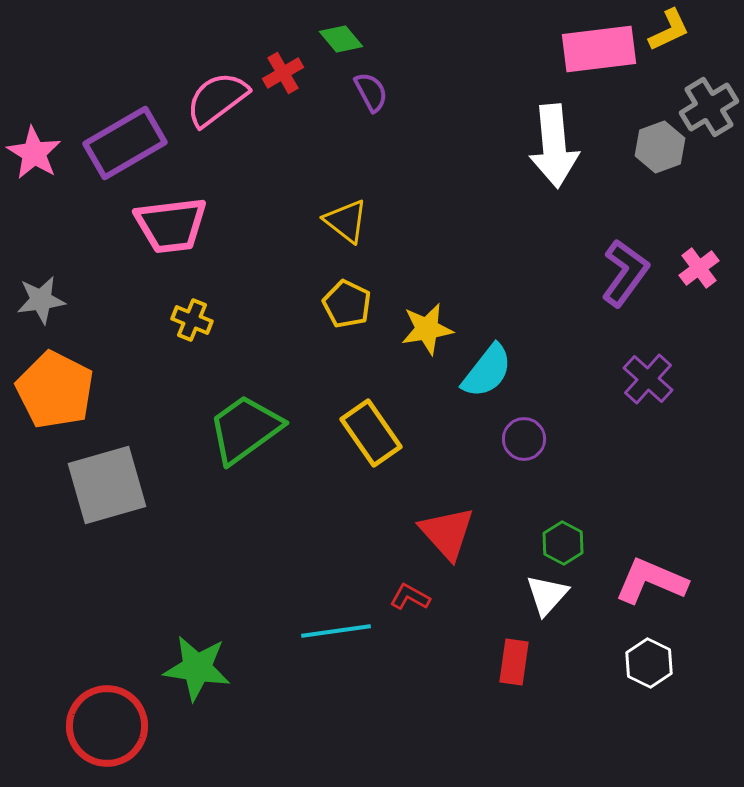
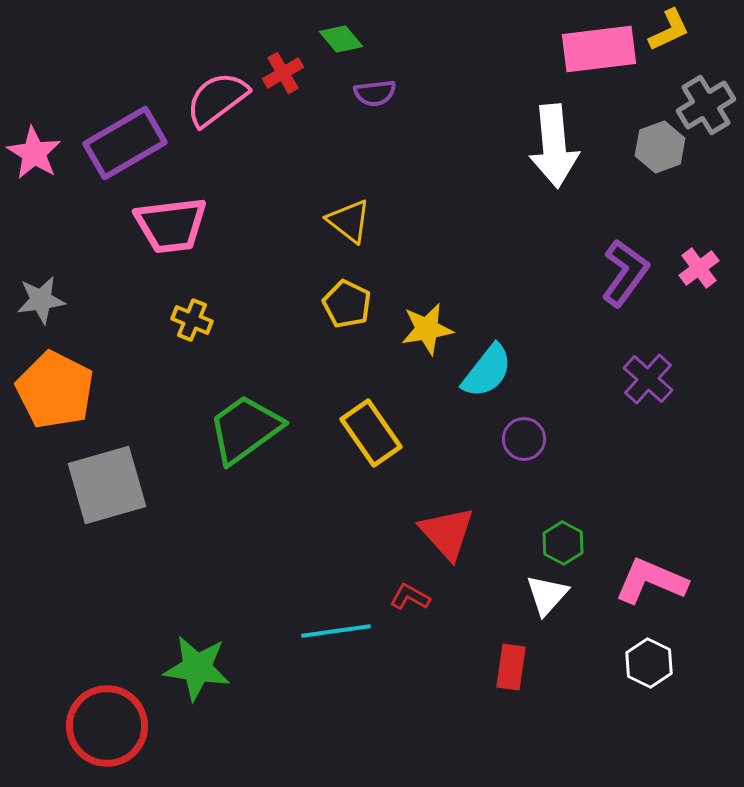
purple semicircle: moved 4 px right, 1 px down; rotated 111 degrees clockwise
gray cross: moved 3 px left, 2 px up
yellow triangle: moved 3 px right
red rectangle: moved 3 px left, 5 px down
